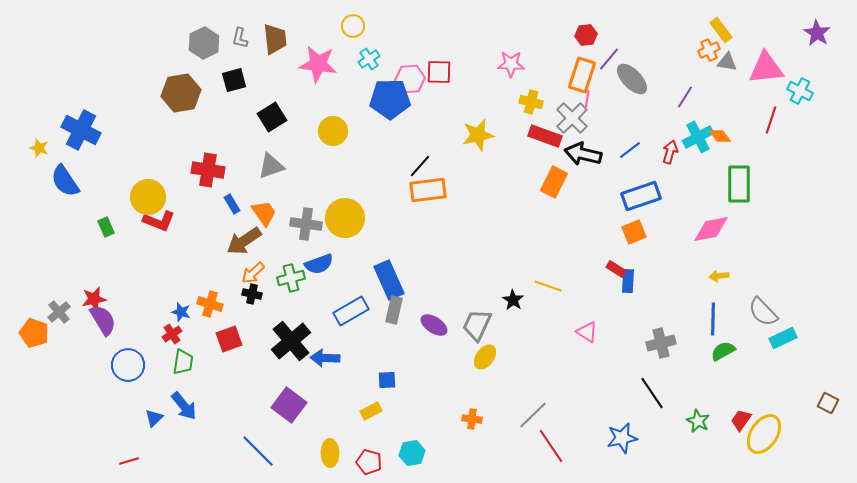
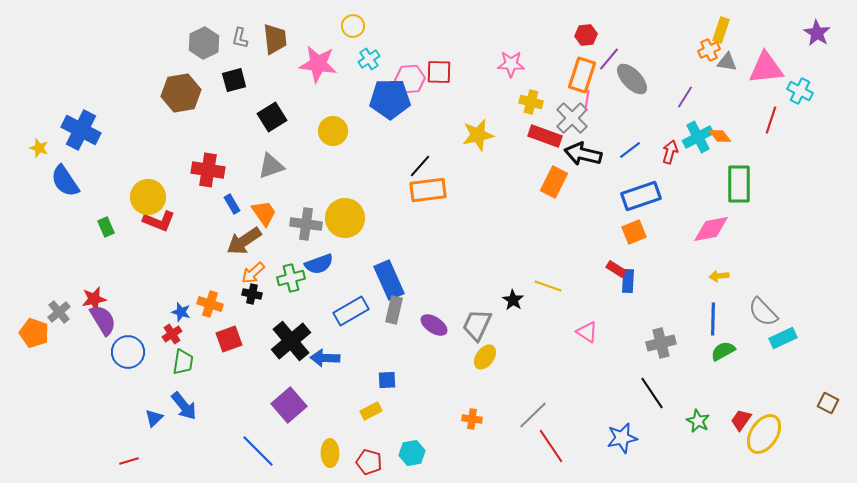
yellow rectangle at (721, 30): rotated 55 degrees clockwise
blue circle at (128, 365): moved 13 px up
purple square at (289, 405): rotated 12 degrees clockwise
